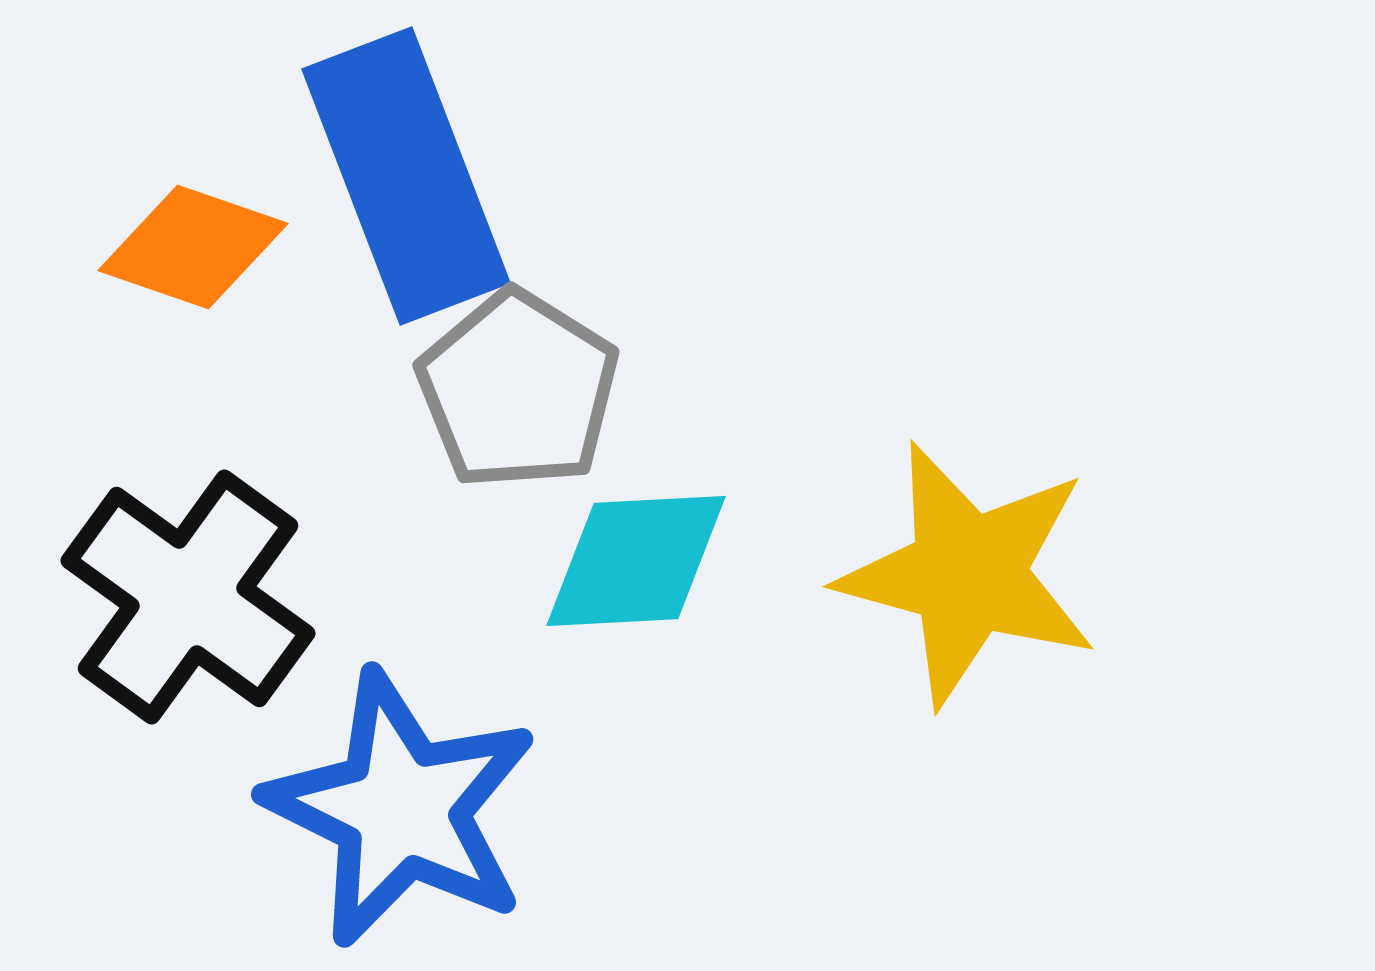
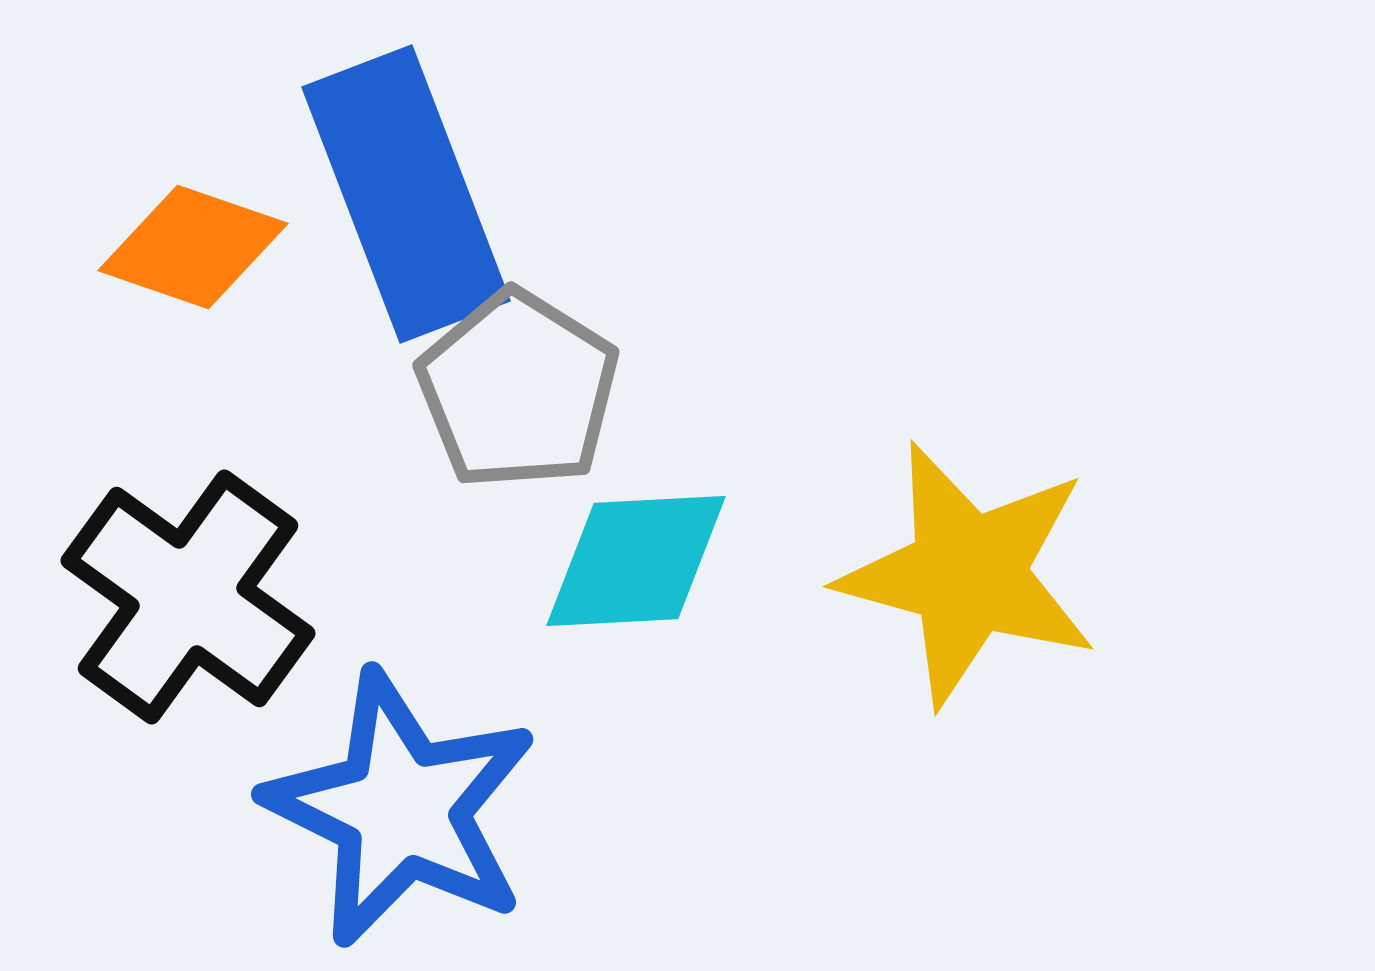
blue rectangle: moved 18 px down
